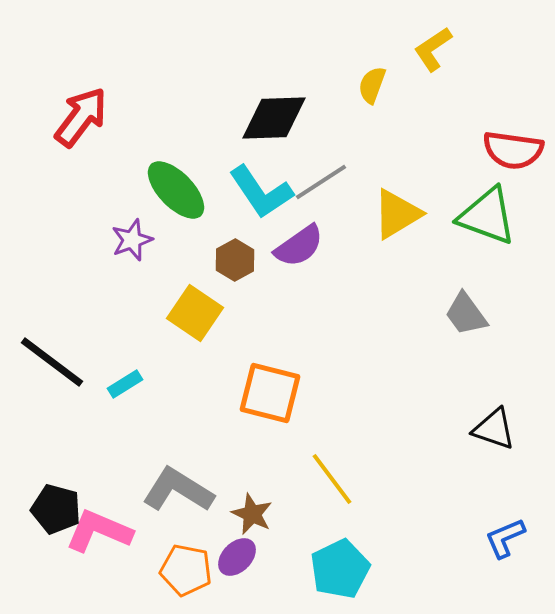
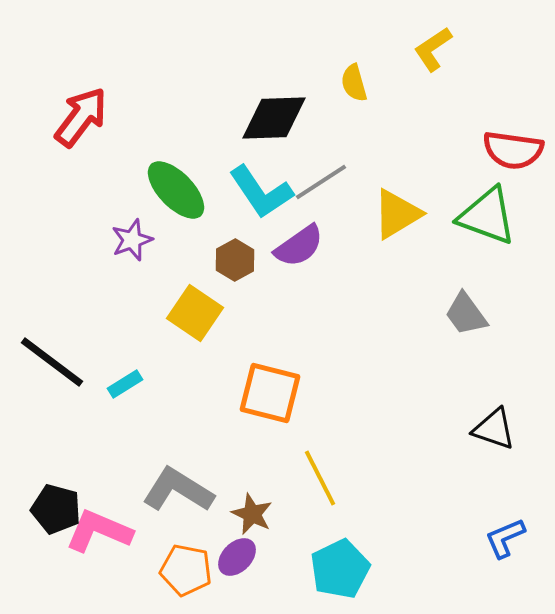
yellow semicircle: moved 18 px left, 2 px up; rotated 36 degrees counterclockwise
yellow line: moved 12 px left, 1 px up; rotated 10 degrees clockwise
